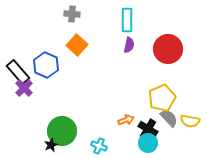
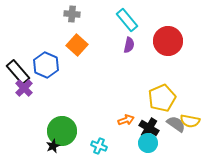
cyan rectangle: rotated 40 degrees counterclockwise
red circle: moved 8 px up
gray semicircle: moved 7 px right, 6 px down; rotated 12 degrees counterclockwise
black cross: moved 1 px right, 1 px up
black star: moved 2 px right, 1 px down
